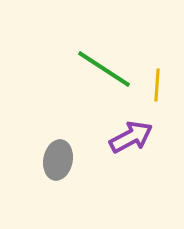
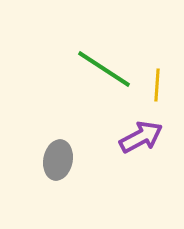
purple arrow: moved 10 px right
